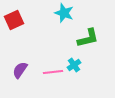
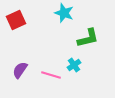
red square: moved 2 px right
pink line: moved 2 px left, 3 px down; rotated 24 degrees clockwise
